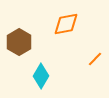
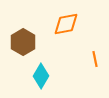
brown hexagon: moved 4 px right
orange line: rotated 56 degrees counterclockwise
